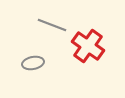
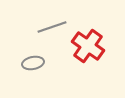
gray line: moved 2 px down; rotated 40 degrees counterclockwise
